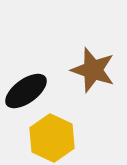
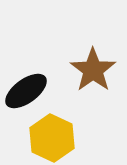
brown star: rotated 18 degrees clockwise
